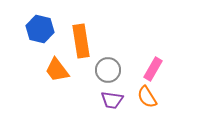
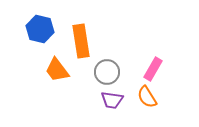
gray circle: moved 1 px left, 2 px down
